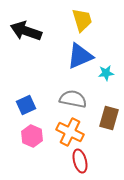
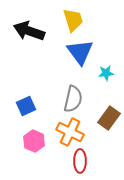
yellow trapezoid: moved 9 px left
black arrow: moved 3 px right
blue triangle: moved 4 px up; rotated 44 degrees counterclockwise
gray semicircle: rotated 92 degrees clockwise
blue square: moved 1 px down
brown rectangle: rotated 20 degrees clockwise
pink hexagon: moved 2 px right, 5 px down
red ellipse: rotated 15 degrees clockwise
